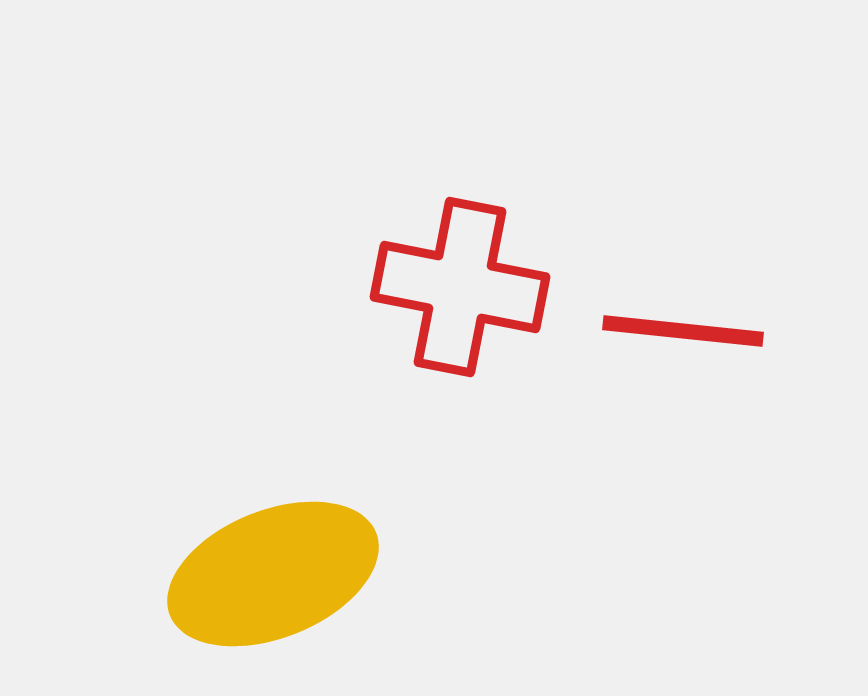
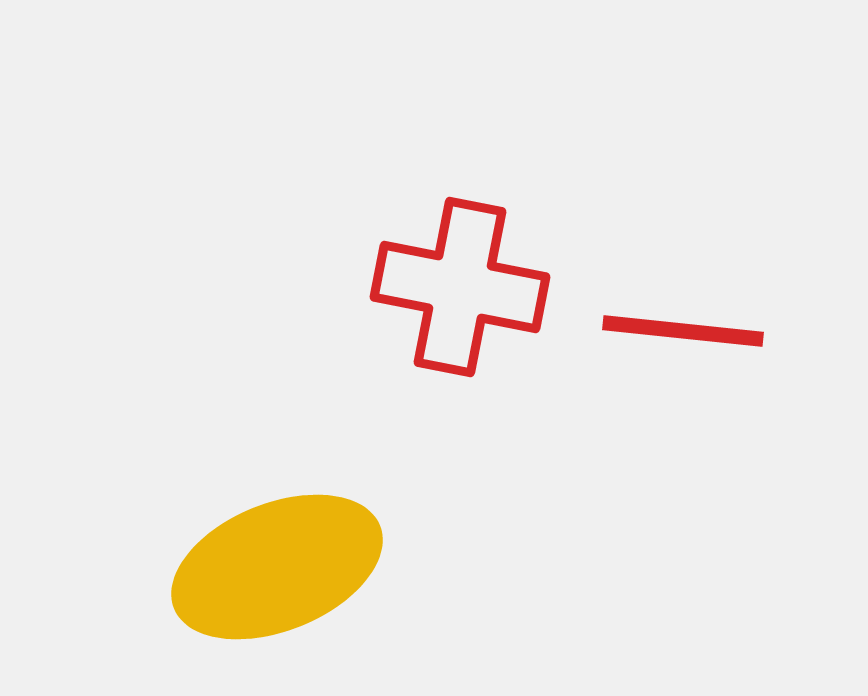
yellow ellipse: moved 4 px right, 7 px up
